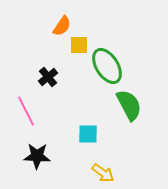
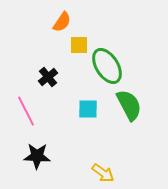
orange semicircle: moved 4 px up
cyan square: moved 25 px up
